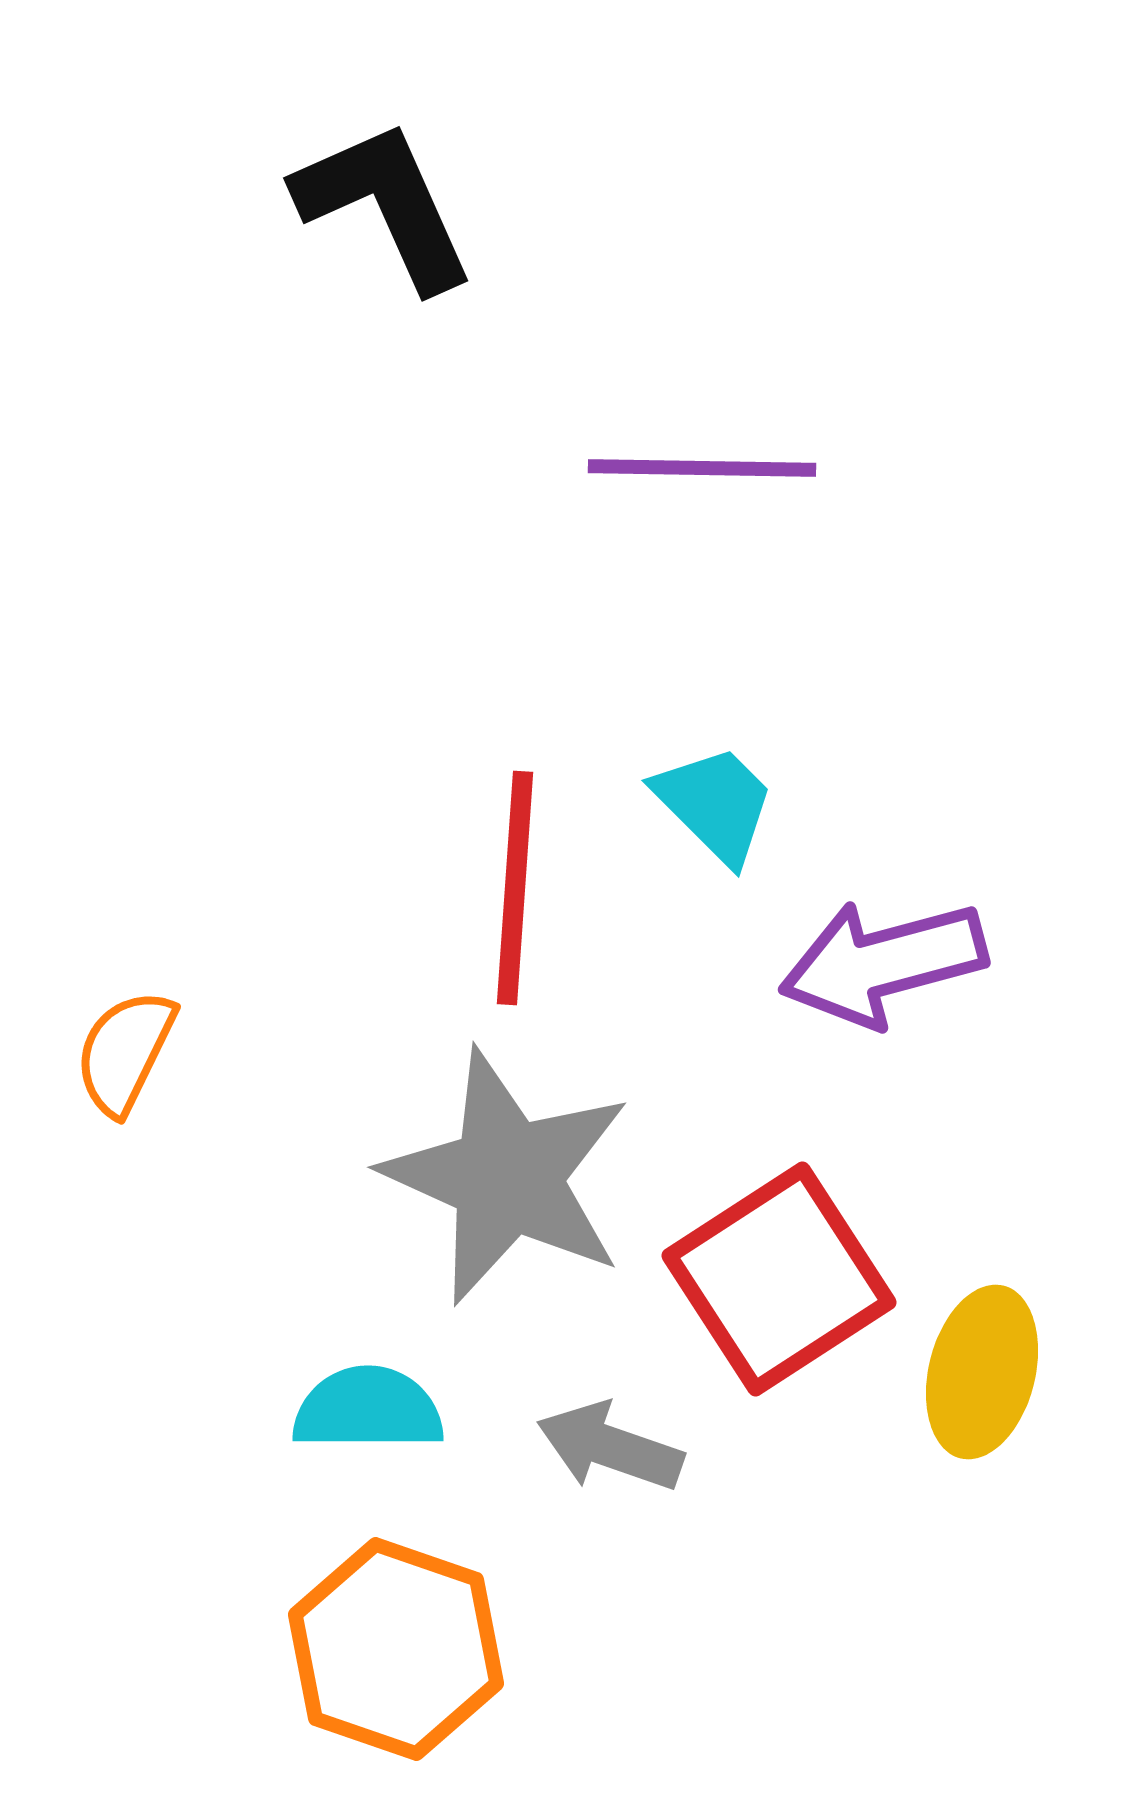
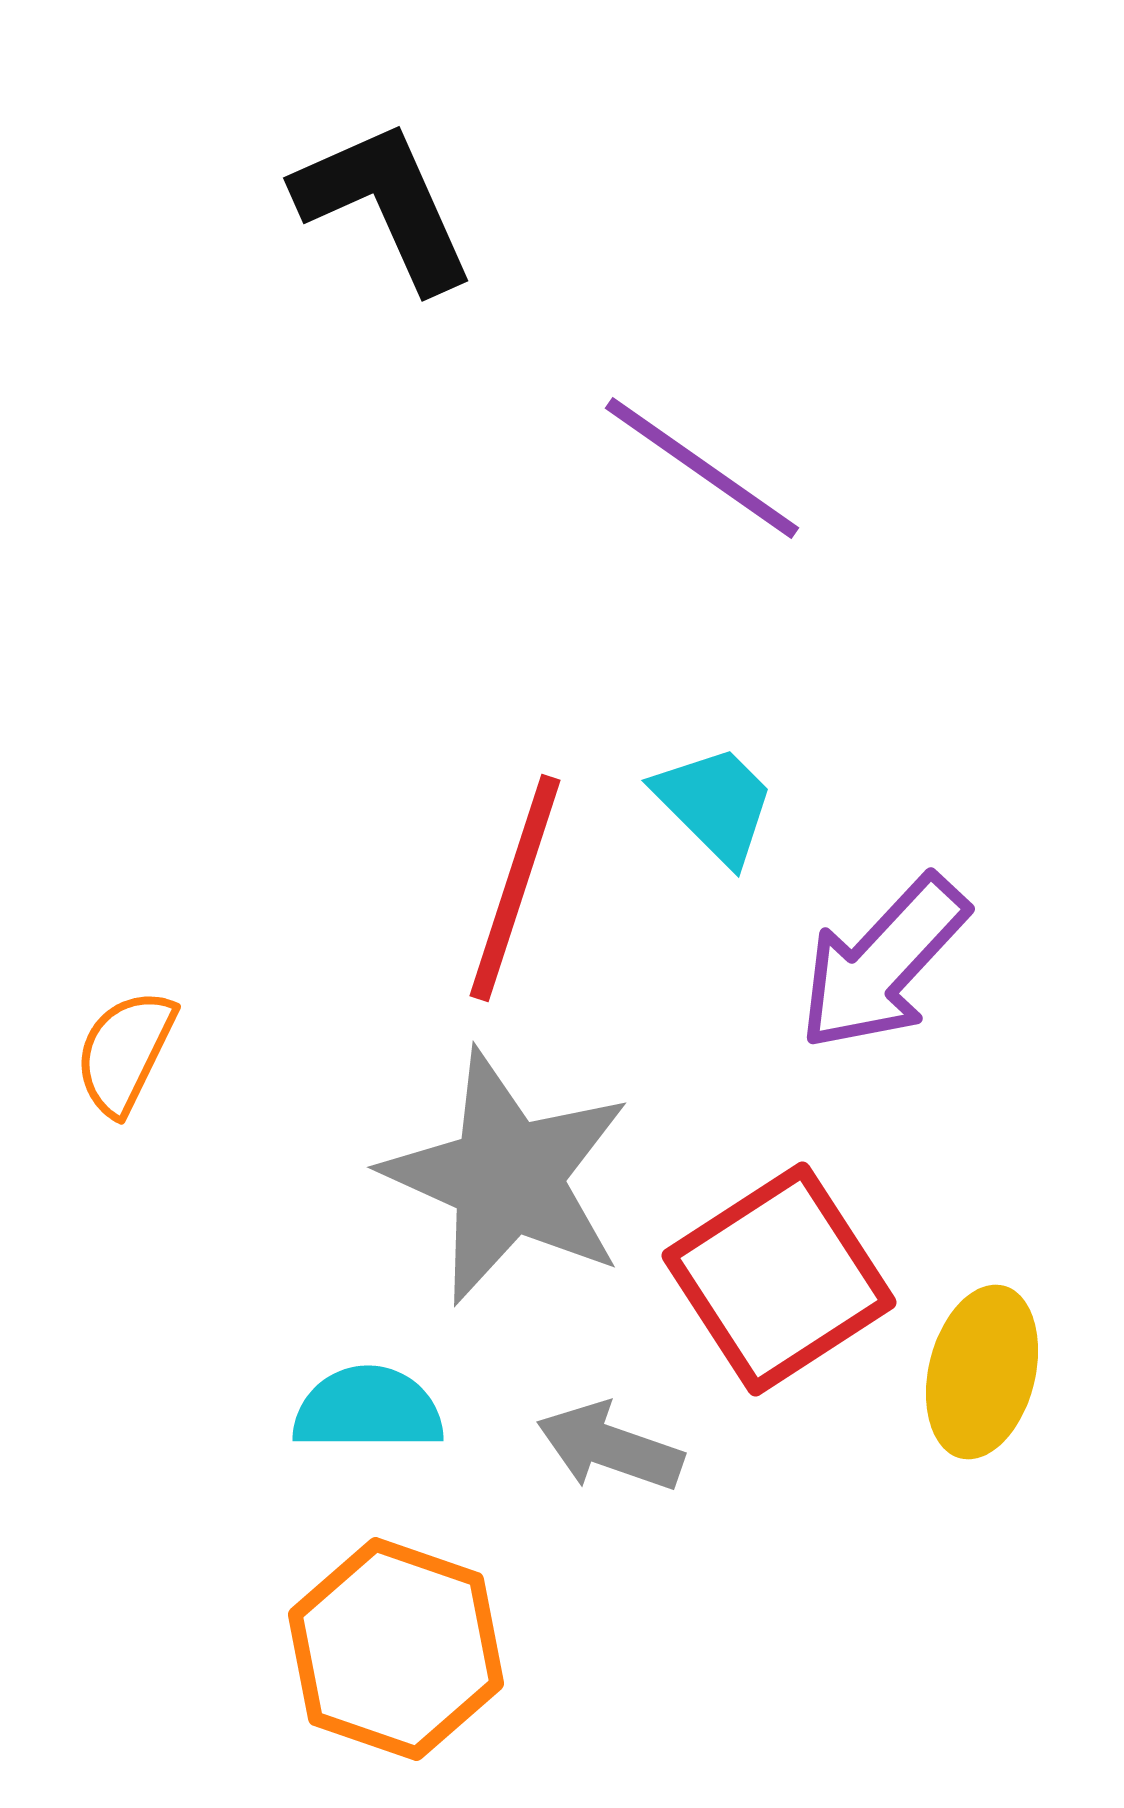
purple line: rotated 34 degrees clockwise
red line: rotated 14 degrees clockwise
purple arrow: rotated 32 degrees counterclockwise
